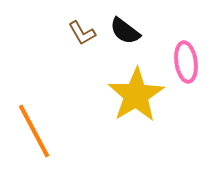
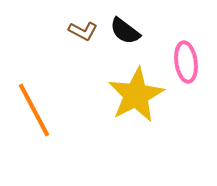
brown L-shape: moved 1 px right, 2 px up; rotated 32 degrees counterclockwise
yellow star: rotated 4 degrees clockwise
orange line: moved 21 px up
